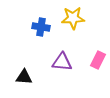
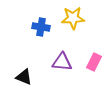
pink rectangle: moved 4 px left, 2 px down
black triangle: rotated 18 degrees clockwise
